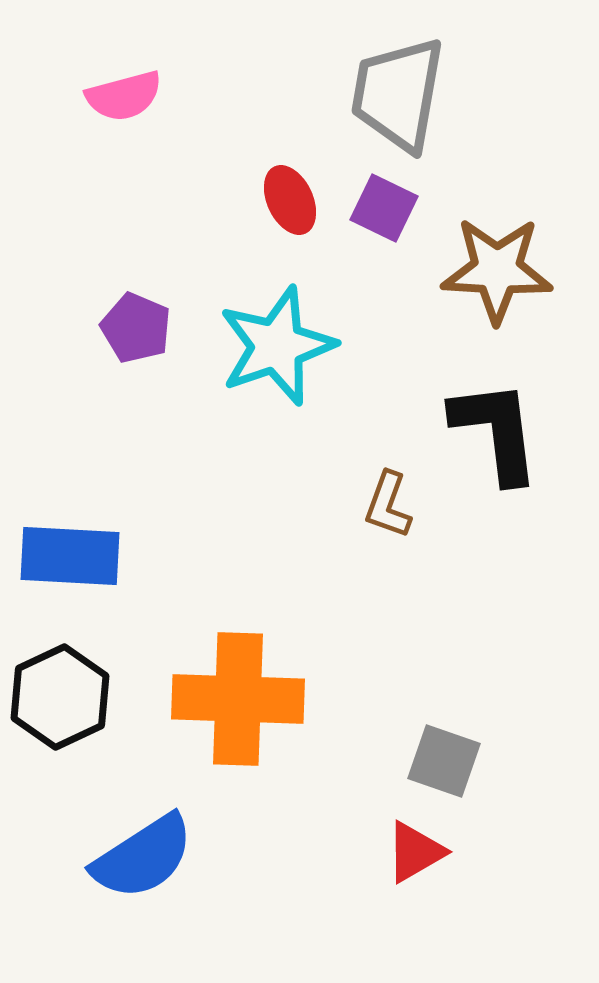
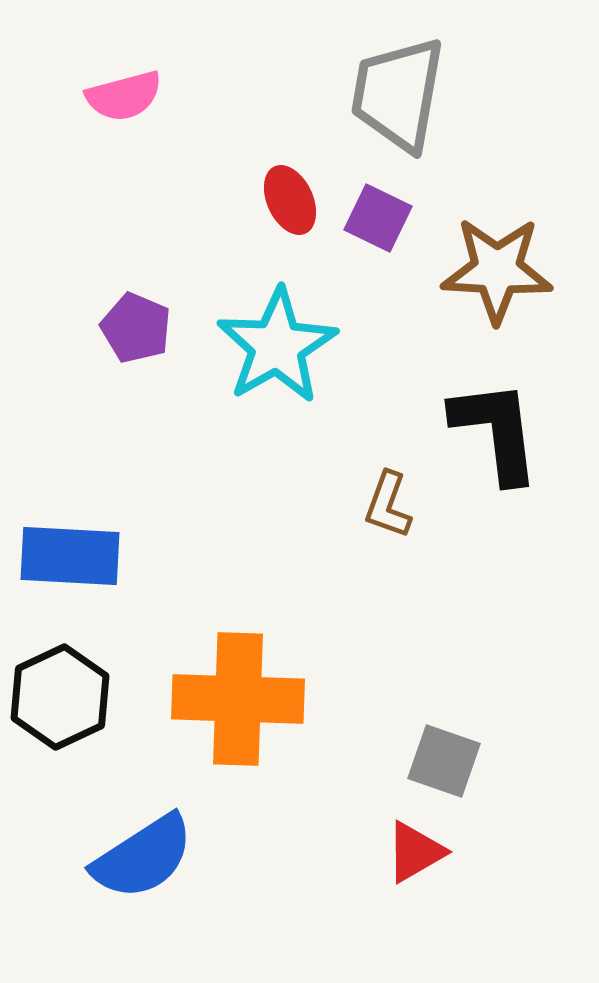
purple square: moved 6 px left, 10 px down
cyan star: rotated 11 degrees counterclockwise
